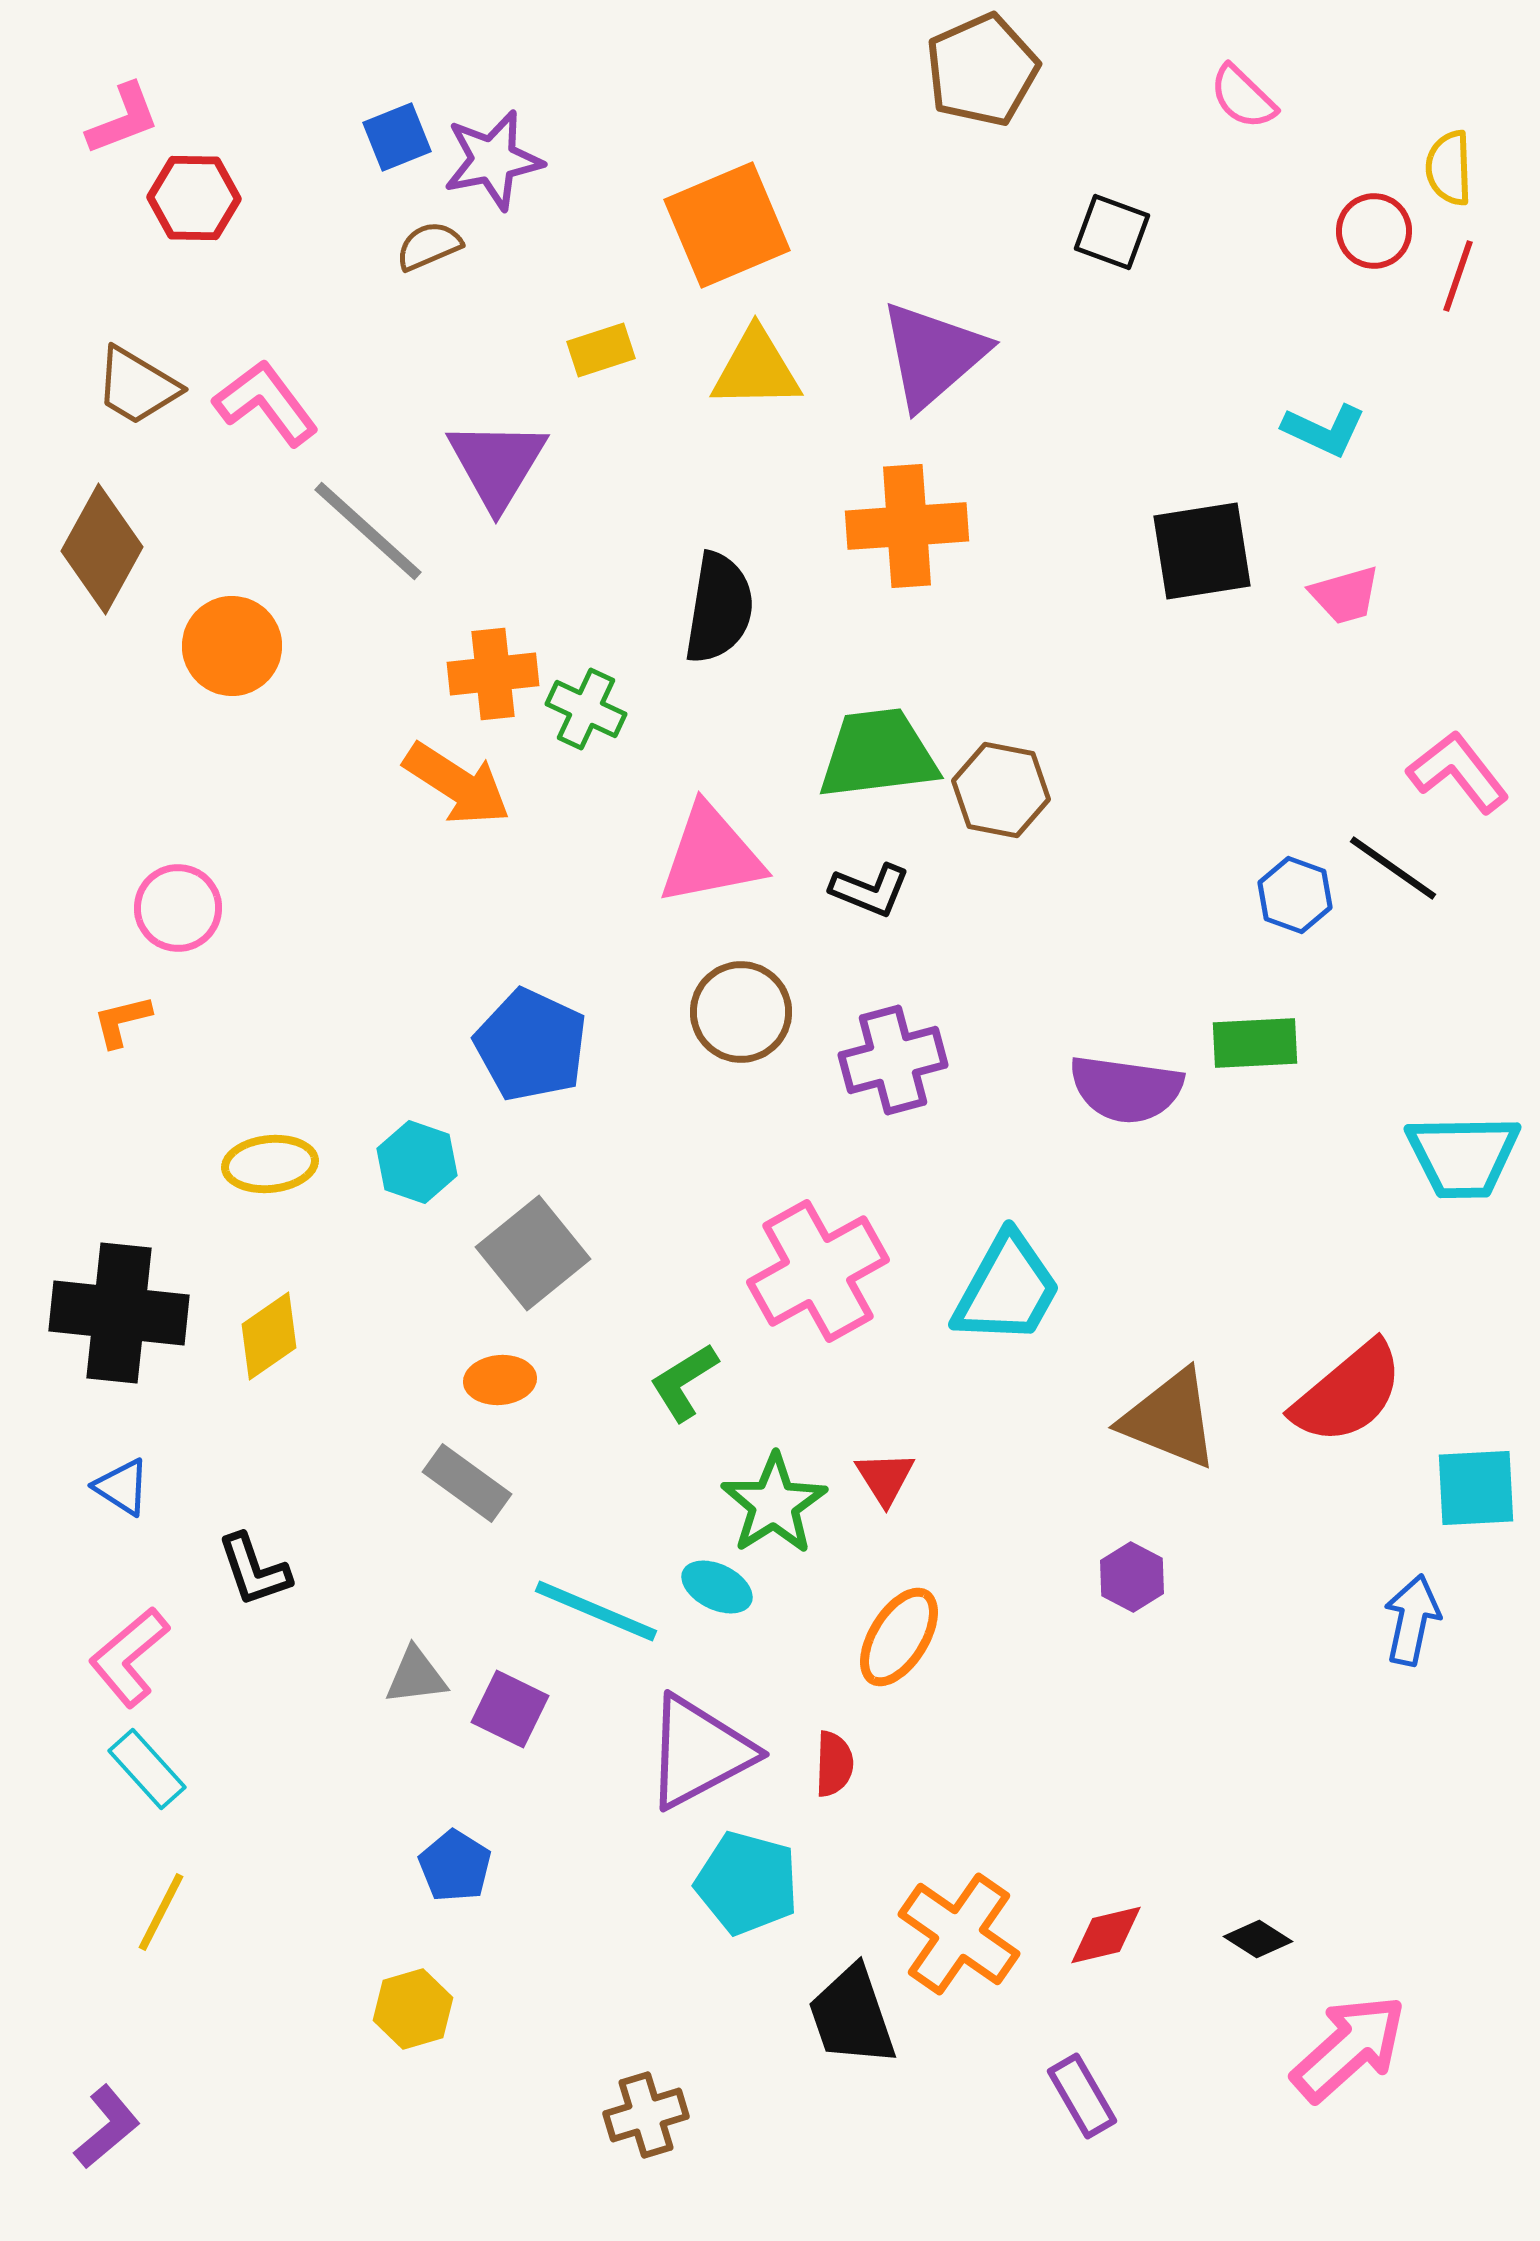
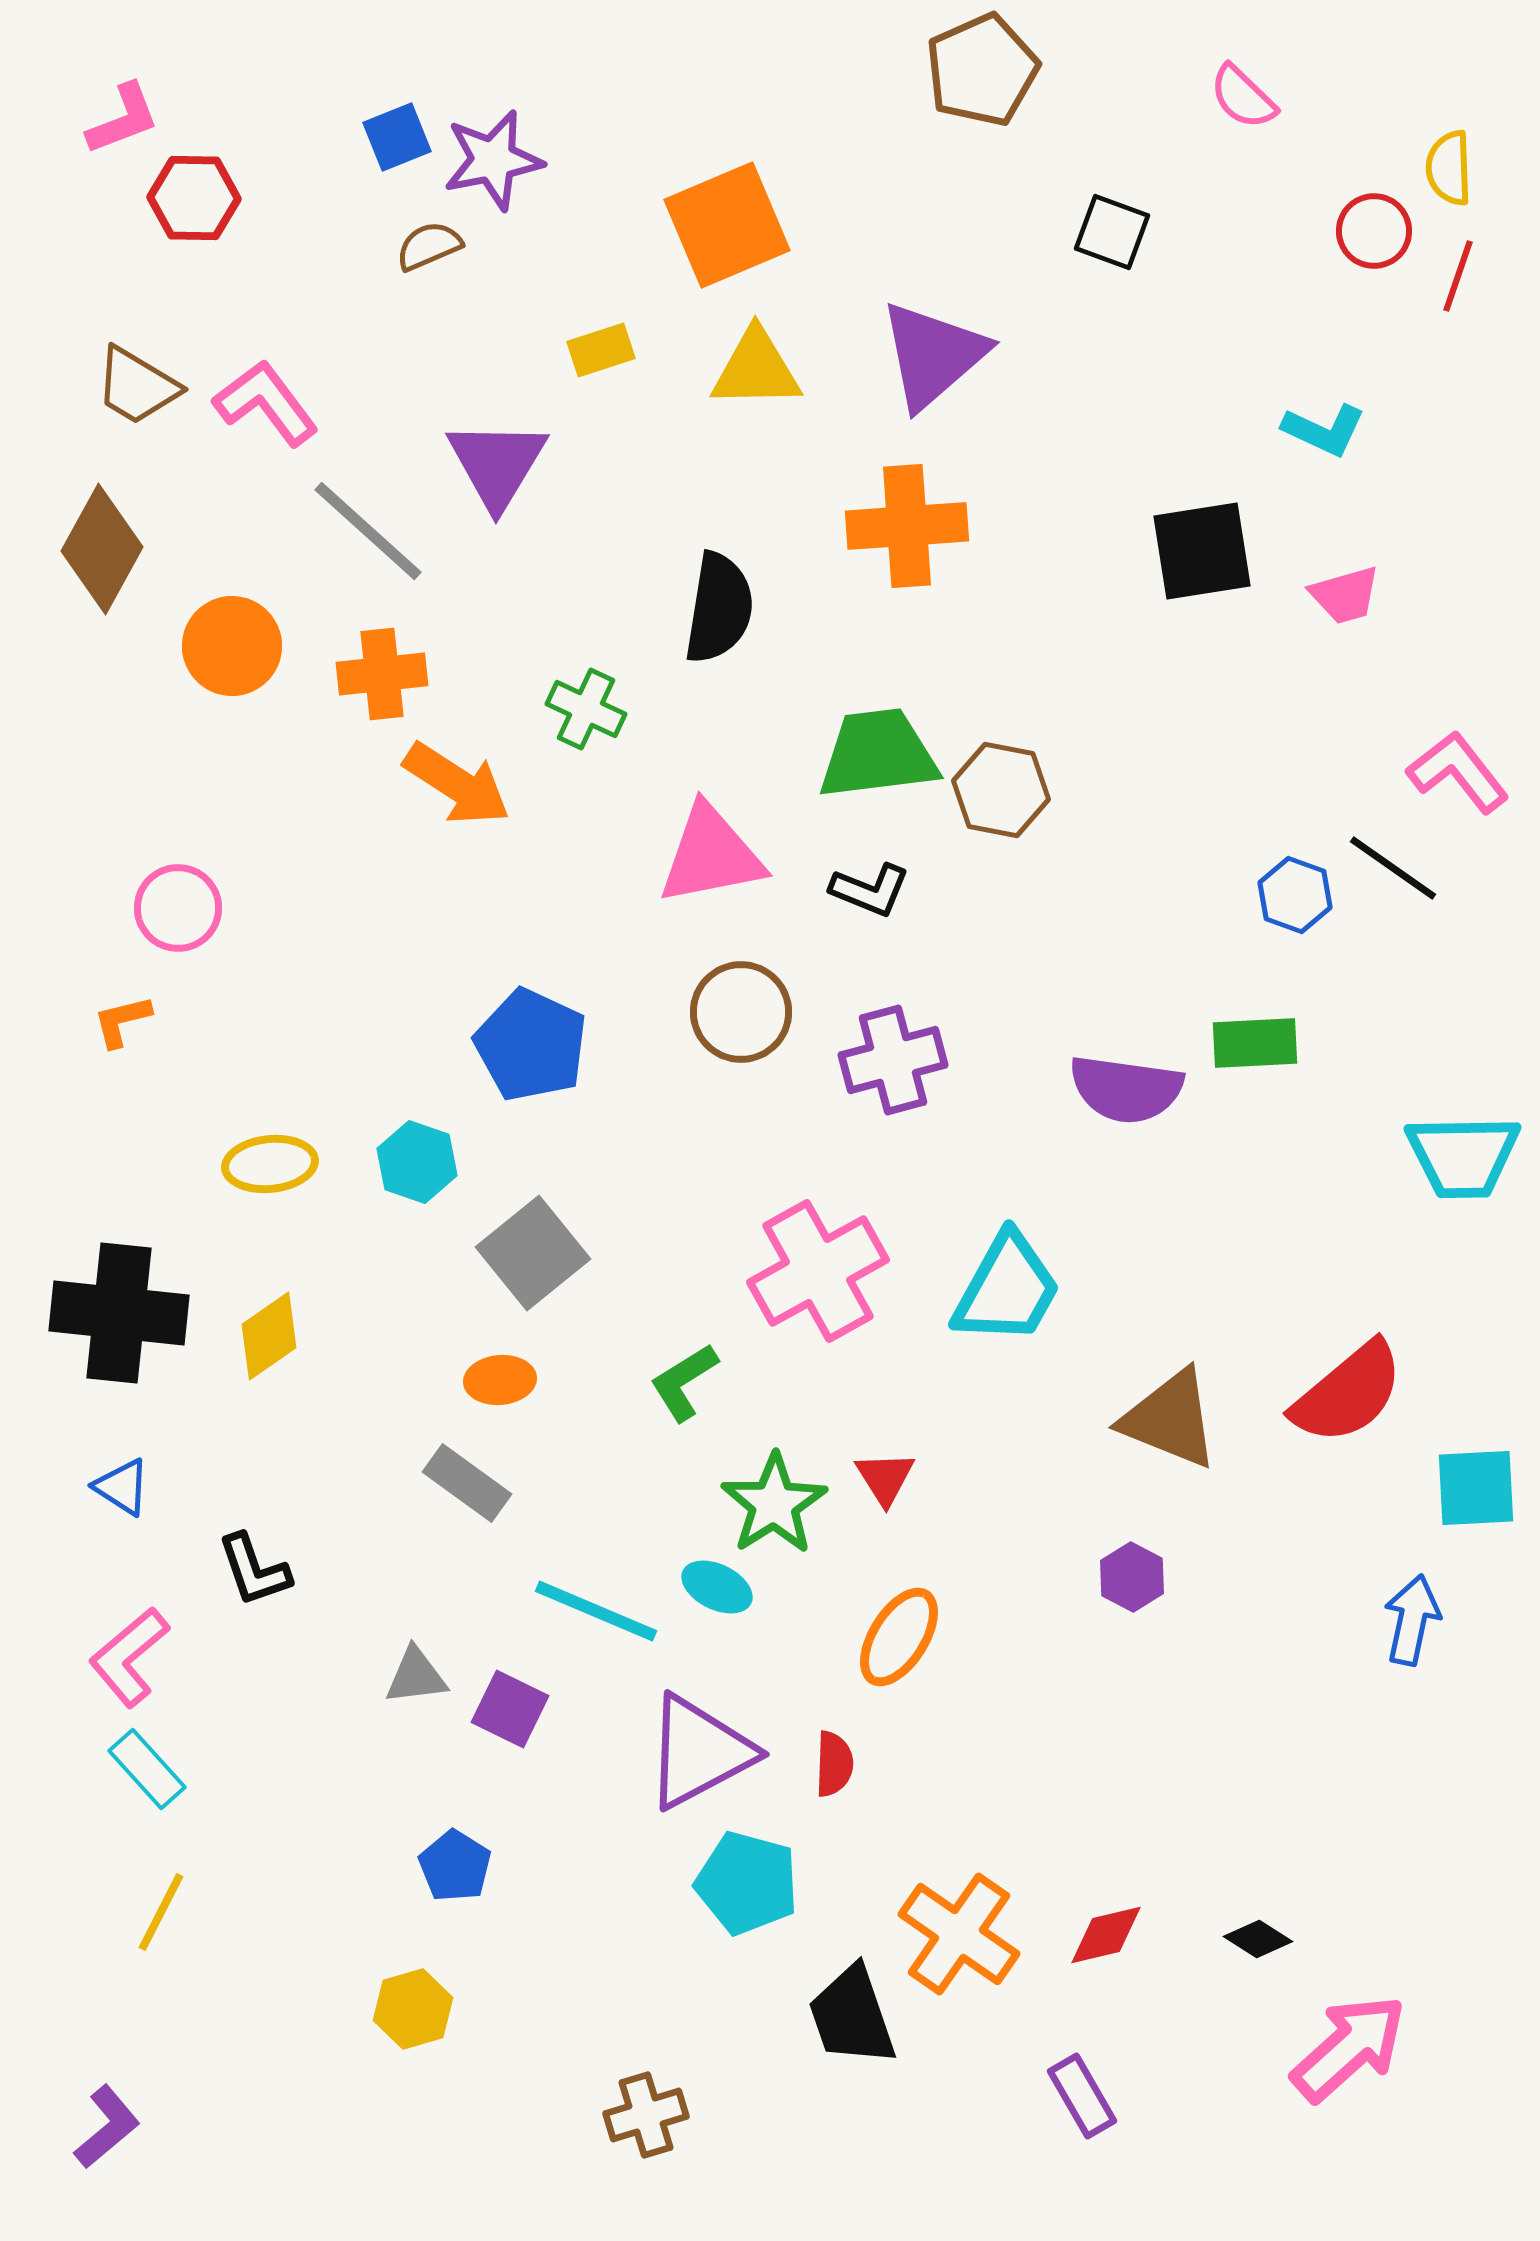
orange cross at (493, 674): moved 111 px left
